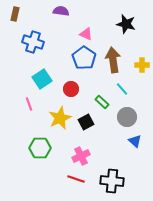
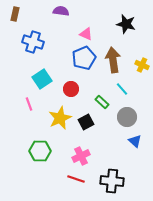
blue pentagon: rotated 15 degrees clockwise
yellow cross: rotated 24 degrees clockwise
green hexagon: moved 3 px down
